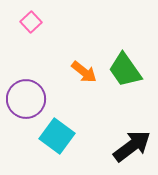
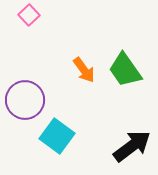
pink square: moved 2 px left, 7 px up
orange arrow: moved 2 px up; rotated 16 degrees clockwise
purple circle: moved 1 px left, 1 px down
